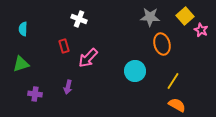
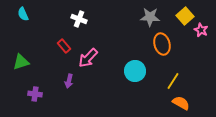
cyan semicircle: moved 15 px up; rotated 24 degrees counterclockwise
red rectangle: rotated 24 degrees counterclockwise
green triangle: moved 2 px up
purple arrow: moved 1 px right, 6 px up
orange semicircle: moved 4 px right, 2 px up
